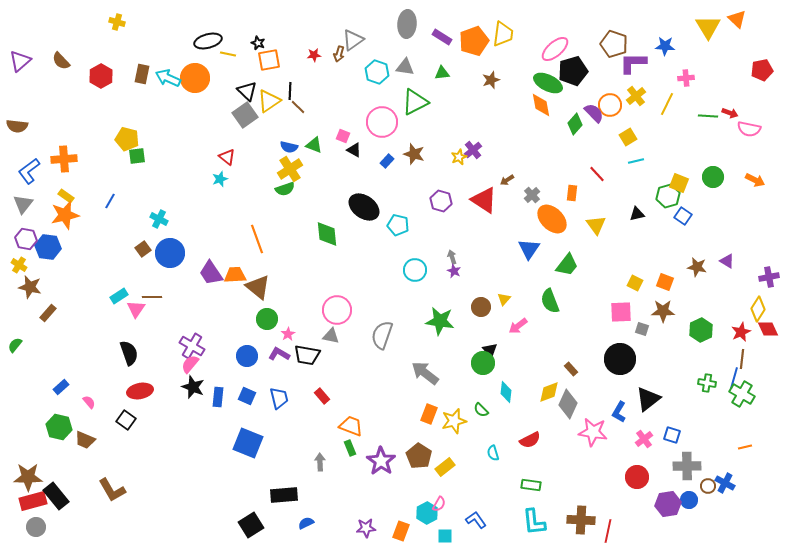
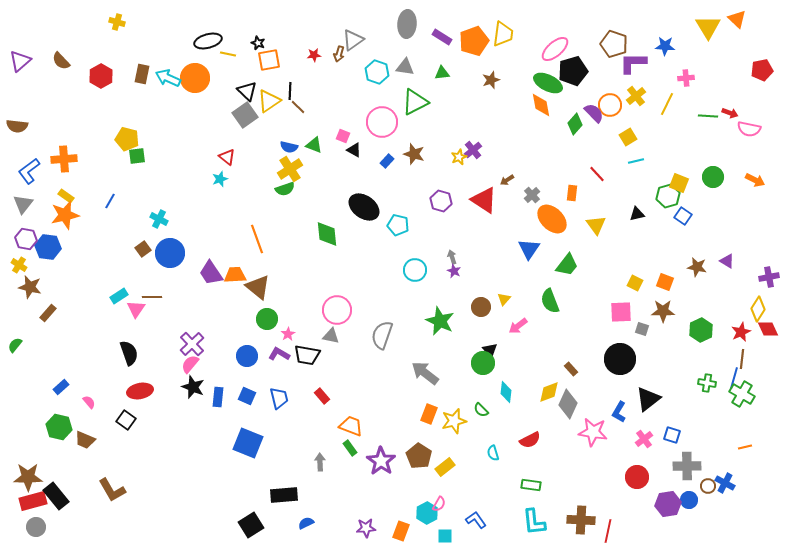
green star at (440, 321): rotated 16 degrees clockwise
purple cross at (192, 346): moved 2 px up; rotated 15 degrees clockwise
green rectangle at (350, 448): rotated 14 degrees counterclockwise
